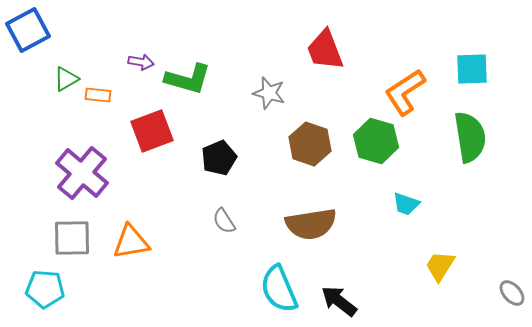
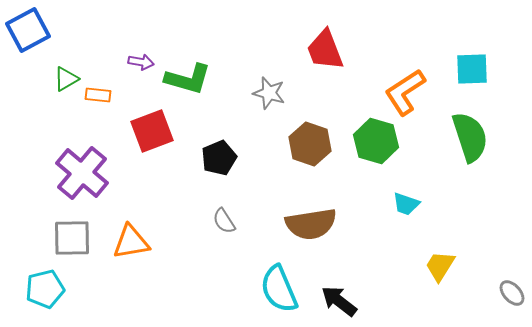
green semicircle: rotated 9 degrees counterclockwise
cyan pentagon: rotated 18 degrees counterclockwise
